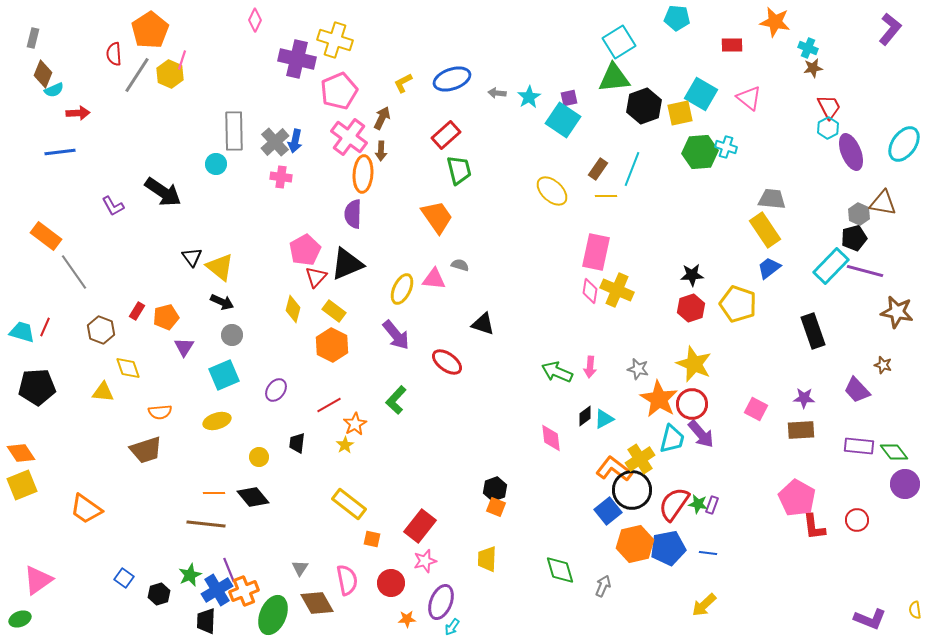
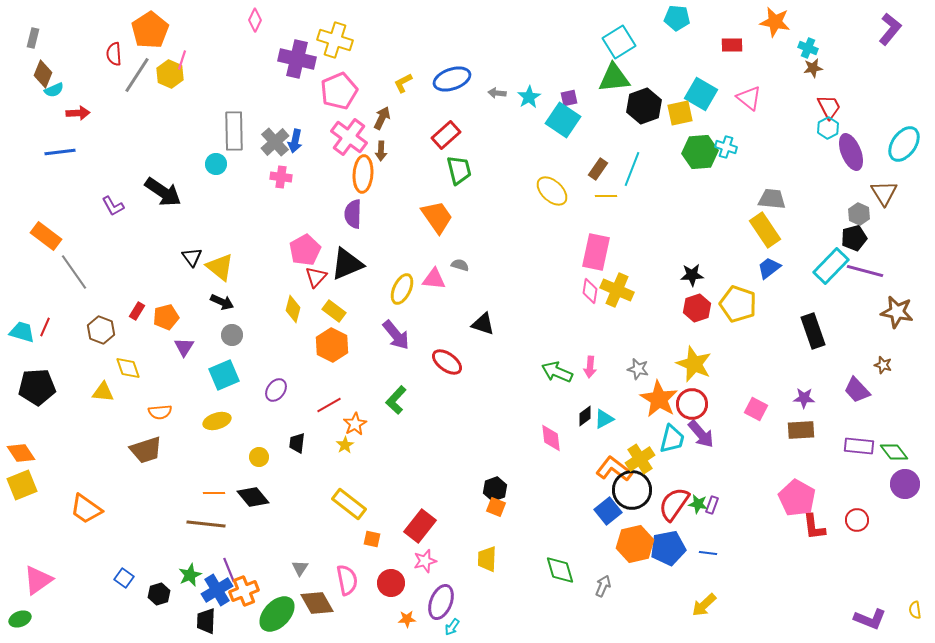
brown triangle at (883, 203): moved 1 px right, 10 px up; rotated 48 degrees clockwise
red hexagon at (691, 308): moved 6 px right
green ellipse at (273, 615): moved 4 px right, 1 px up; rotated 21 degrees clockwise
